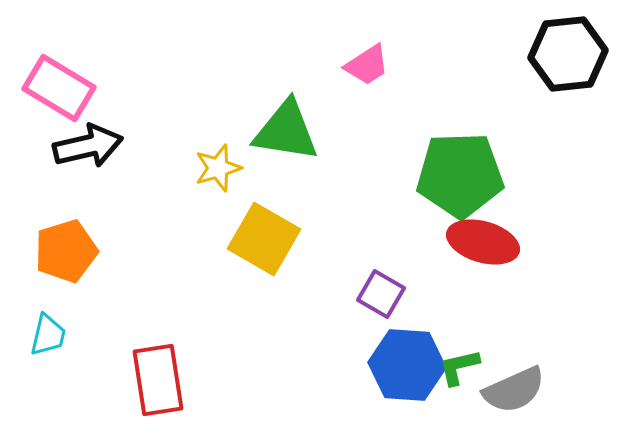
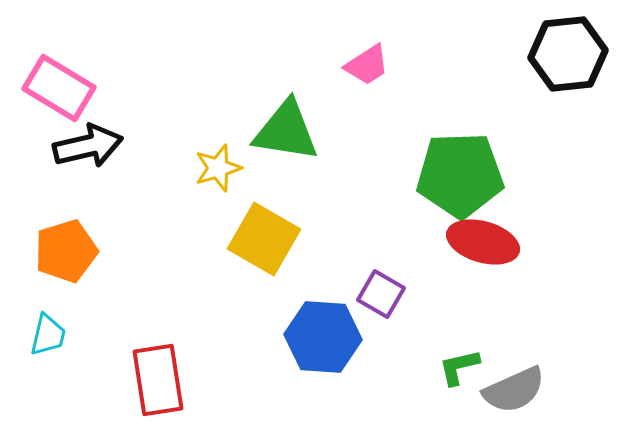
blue hexagon: moved 84 px left, 28 px up
